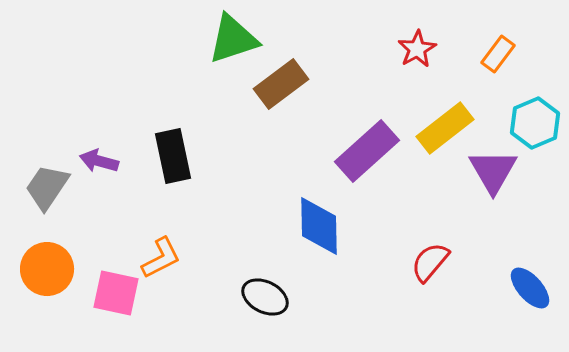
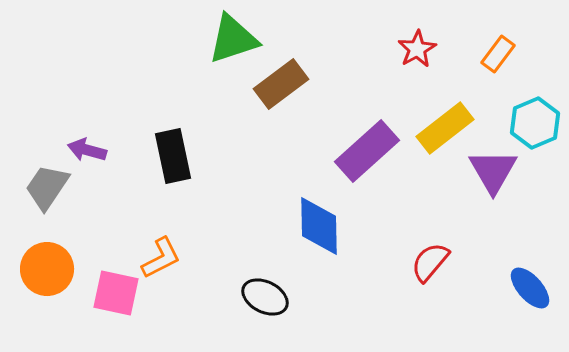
purple arrow: moved 12 px left, 11 px up
